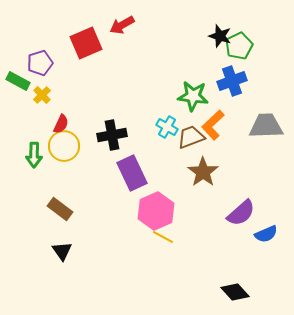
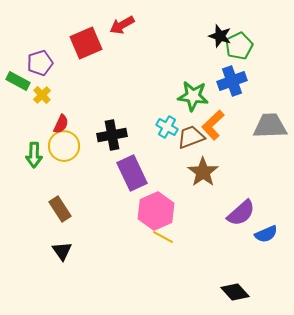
gray trapezoid: moved 4 px right
brown rectangle: rotated 20 degrees clockwise
